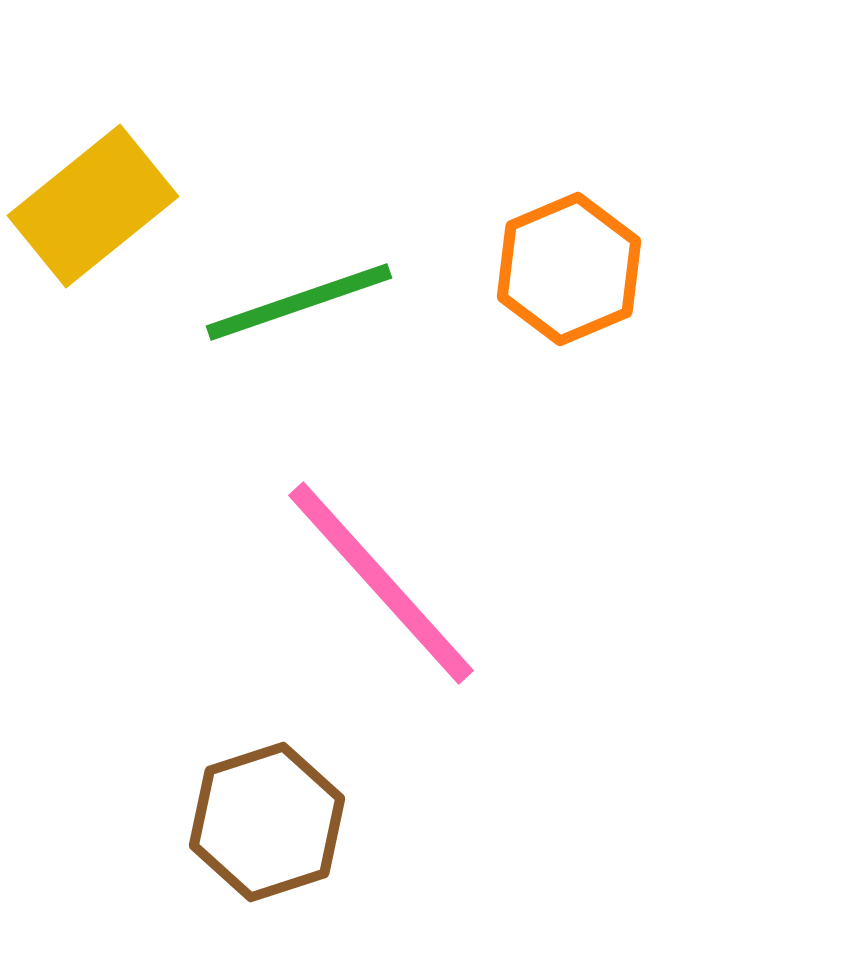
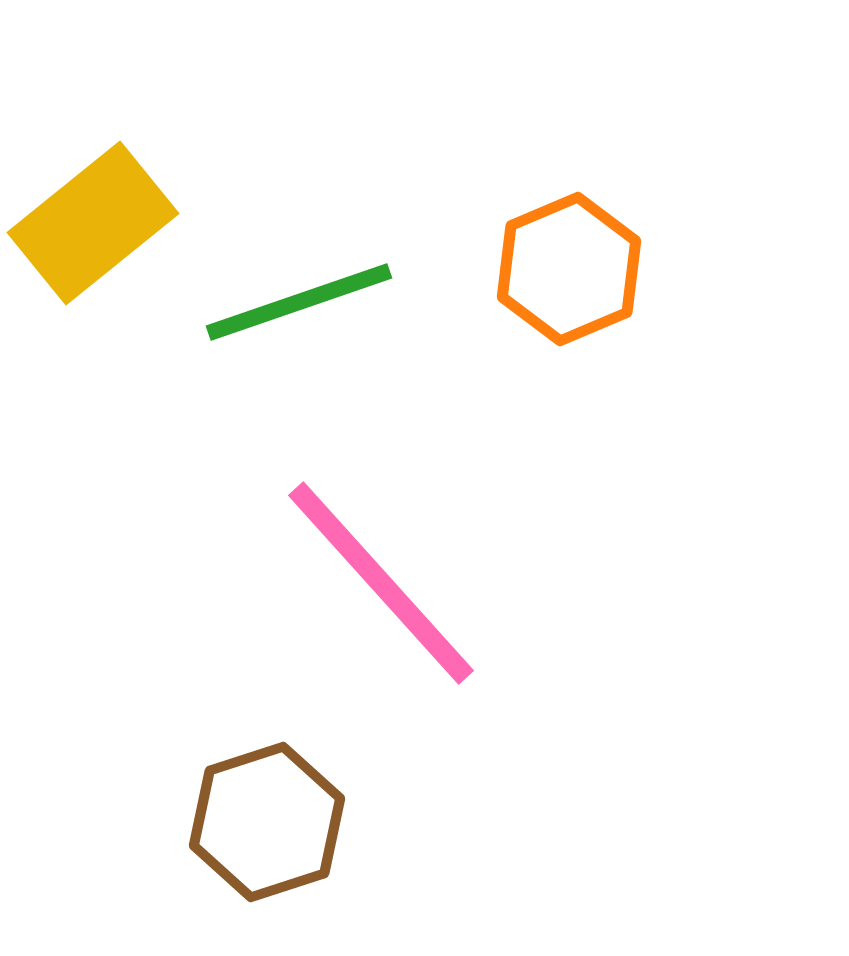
yellow rectangle: moved 17 px down
